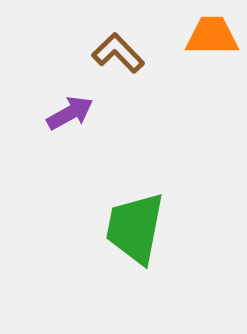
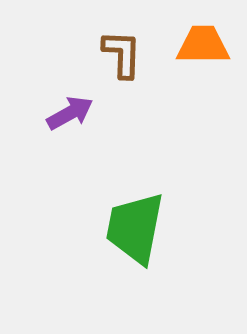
orange trapezoid: moved 9 px left, 9 px down
brown L-shape: moved 4 px right, 1 px down; rotated 46 degrees clockwise
